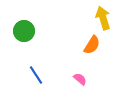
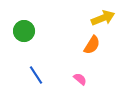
yellow arrow: rotated 85 degrees clockwise
